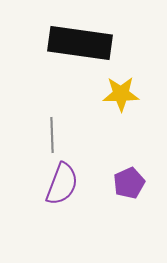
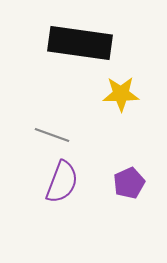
gray line: rotated 68 degrees counterclockwise
purple semicircle: moved 2 px up
